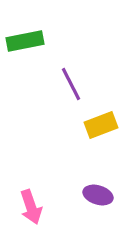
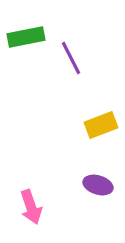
green rectangle: moved 1 px right, 4 px up
purple line: moved 26 px up
purple ellipse: moved 10 px up
